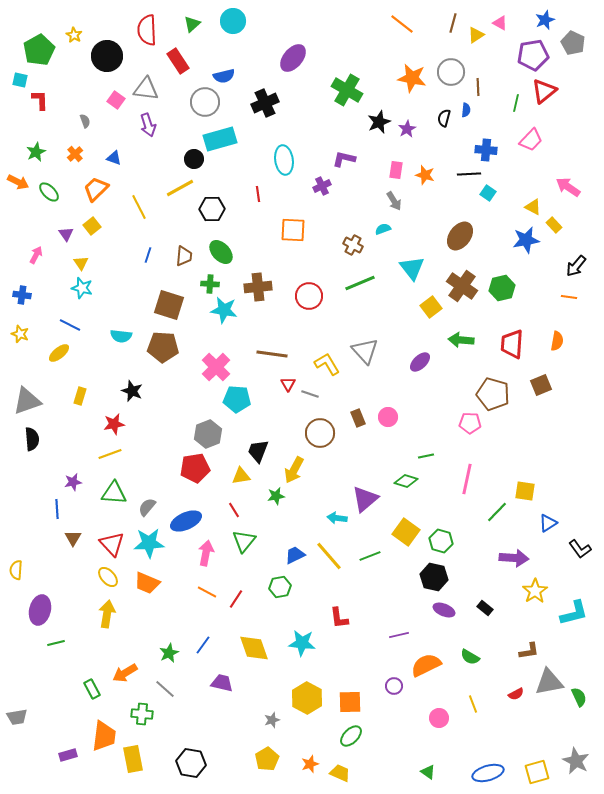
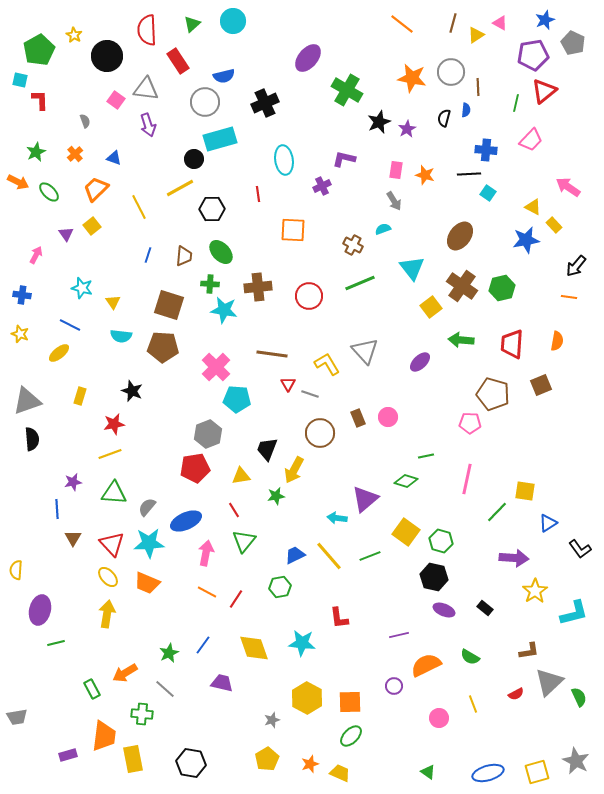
purple ellipse at (293, 58): moved 15 px right
yellow triangle at (81, 263): moved 32 px right, 39 px down
black trapezoid at (258, 451): moved 9 px right, 2 px up
gray triangle at (549, 682): rotated 32 degrees counterclockwise
